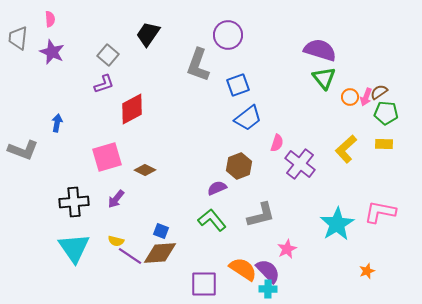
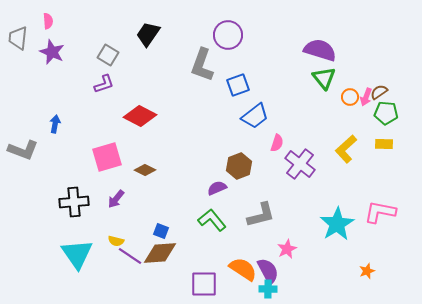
pink semicircle at (50, 19): moved 2 px left, 2 px down
gray square at (108, 55): rotated 10 degrees counterclockwise
gray L-shape at (198, 65): moved 4 px right
red diamond at (132, 109): moved 8 px right, 7 px down; rotated 56 degrees clockwise
blue trapezoid at (248, 118): moved 7 px right, 2 px up
blue arrow at (57, 123): moved 2 px left, 1 px down
cyan triangle at (74, 248): moved 3 px right, 6 px down
purple semicircle at (268, 271): rotated 16 degrees clockwise
